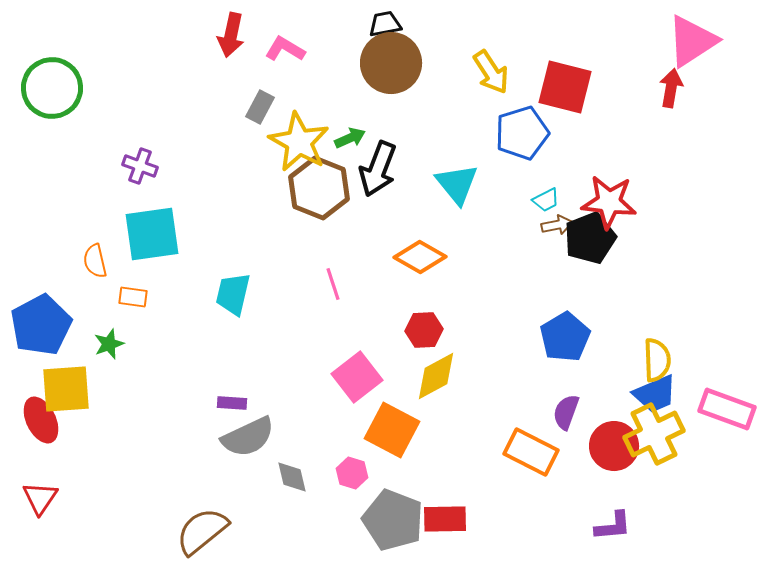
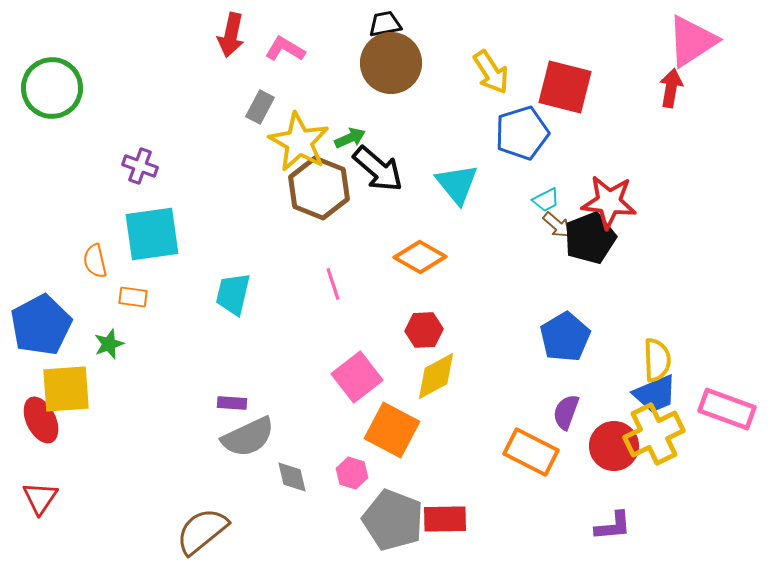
black arrow at (378, 169): rotated 70 degrees counterclockwise
brown arrow at (557, 225): rotated 52 degrees clockwise
